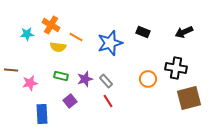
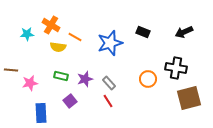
orange line: moved 1 px left
gray rectangle: moved 3 px right, 2 px down
blue rectangle: moved 1 px left, 1 px up
